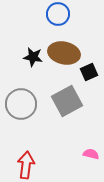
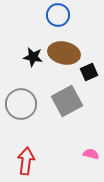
blue circle: moved 1 px down
red arrow: moved 4 px up
